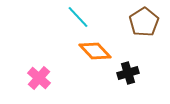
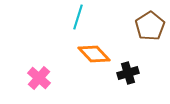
cyan line: rotated 60 degrees clockwise
brown pentagon: moved 6 px right, 4 px down
orange diamond: moved 1 px left, 3 px down
